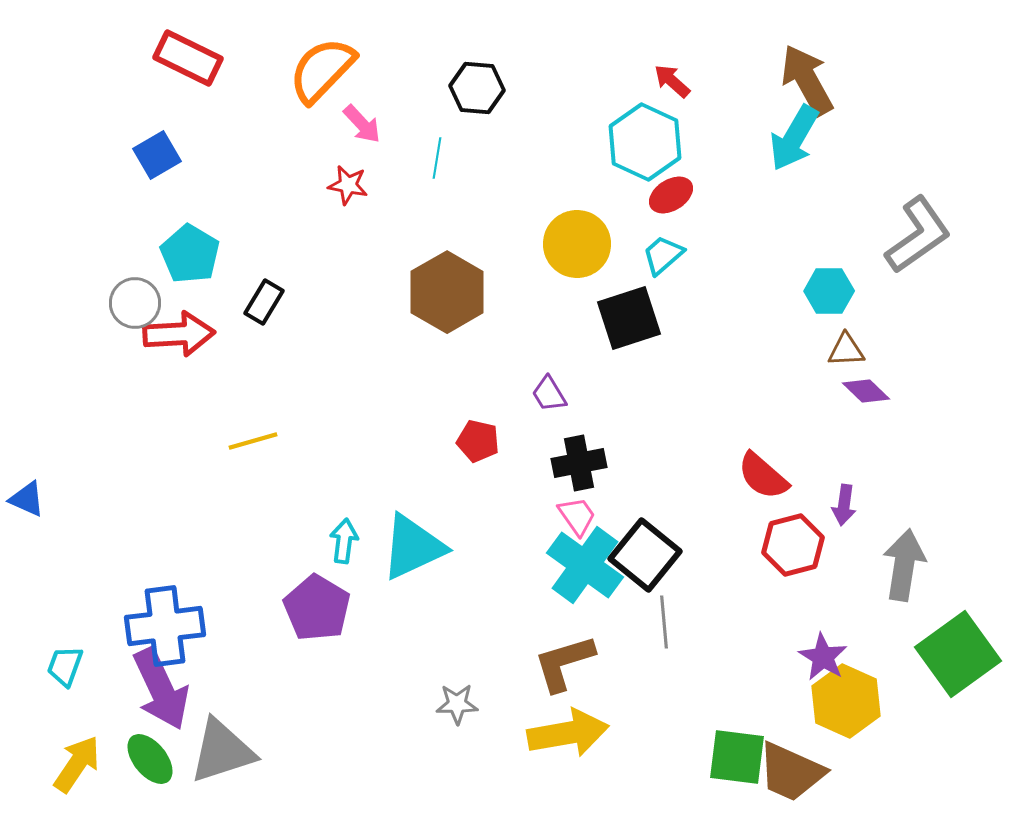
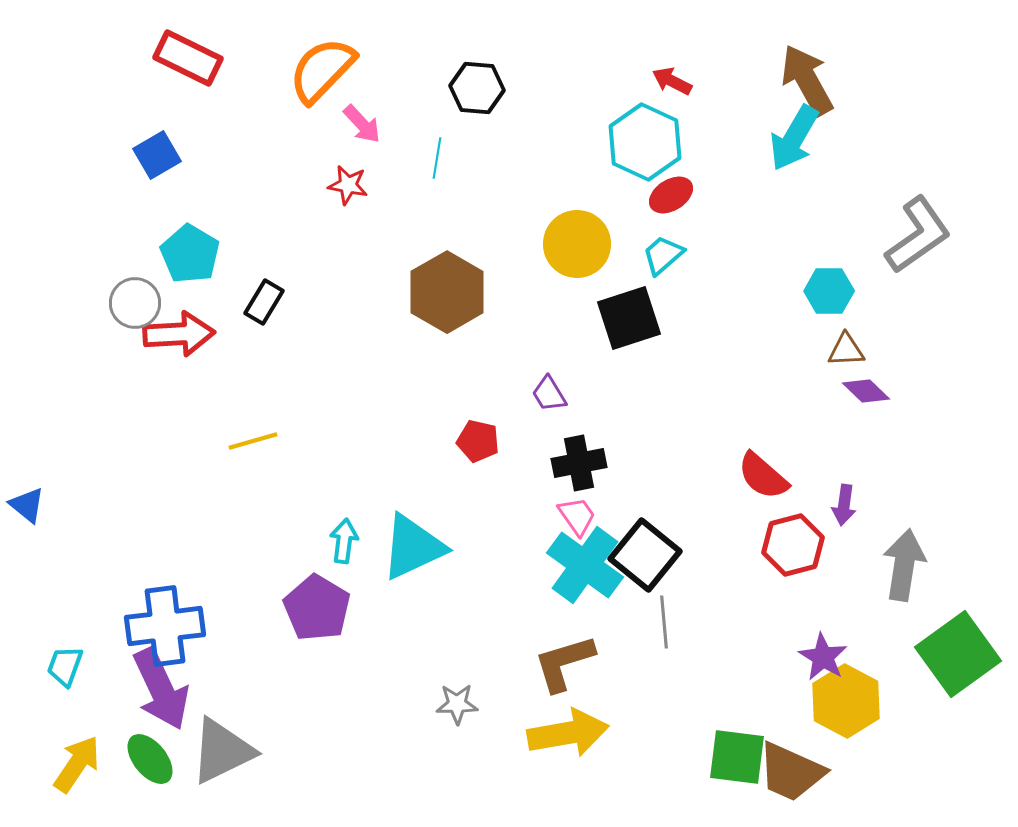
red arrow at (672, 81): rotated 15 degrees counterclockwise
blue triangle at (27, 499): moved 6 px down; rotated 15 degrees clockwise
yellow hexagon at (846, 701): rotated 4 degrees clockwise
gray triangle at (222, 751): rotated 8 degrees counterclockwise
